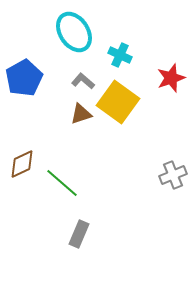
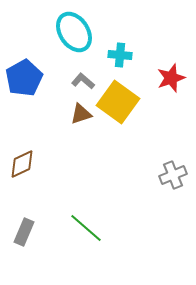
cyan cross: rotated 20 degrees counterclockwise
green line: moved 24 px right, 45 px down
gray rectangle: moved 55 px left, 2 px up
